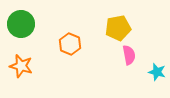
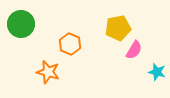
pink semicircle: moved 5 px right, 5 px up; rotated 42 degrees clockwise
orange star: moved 27 px right, 6 px down
